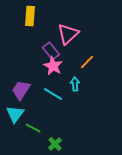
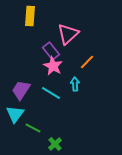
cyan line: moved 2 px left, 1 px up
